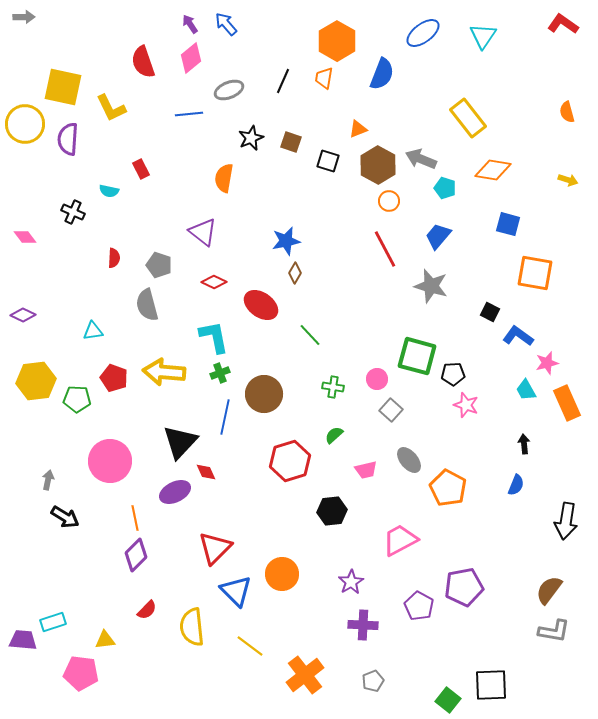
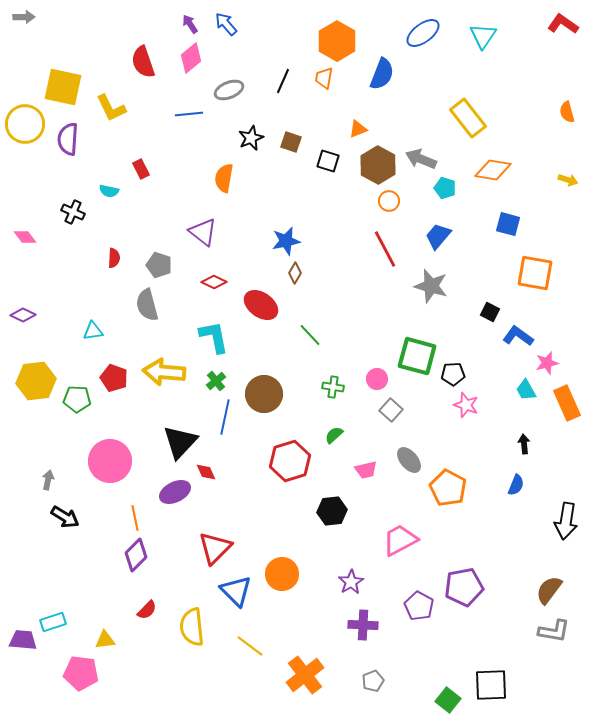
green cross at (220, 373): moved 4 px left, 8 px down; rotated 18 degrees counterclockwise
